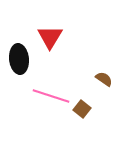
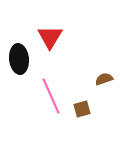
brown semicircle: rotated 54 degrees counterclockwise
pink line: rotated 48 degrees clockwise
brown square: rotated 36 degrees clockwise
